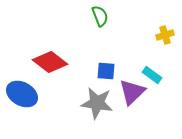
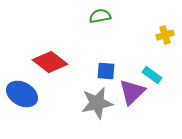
green semicircle: rotated 80 degrees counterclockwise
gray star: rotated 20 degrees counterclockwise
